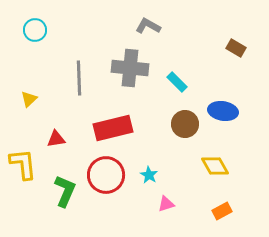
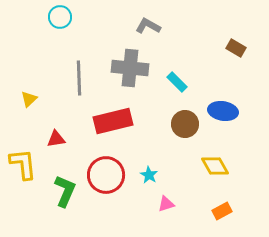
cyan circle: moved 25 px right, 13 px up
red rectangle: moved 7 px up
